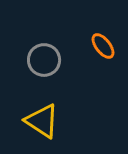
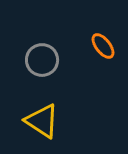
gray circle: moved 2 px left
